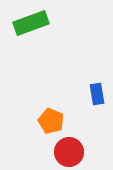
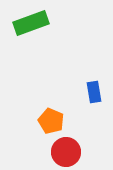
blue rectangle: moved 3 px left, 2 px up
red circle: moved 3 px left
